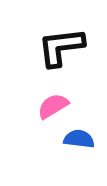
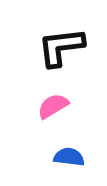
blue semicircle: moved 10 px left, 18 px down
